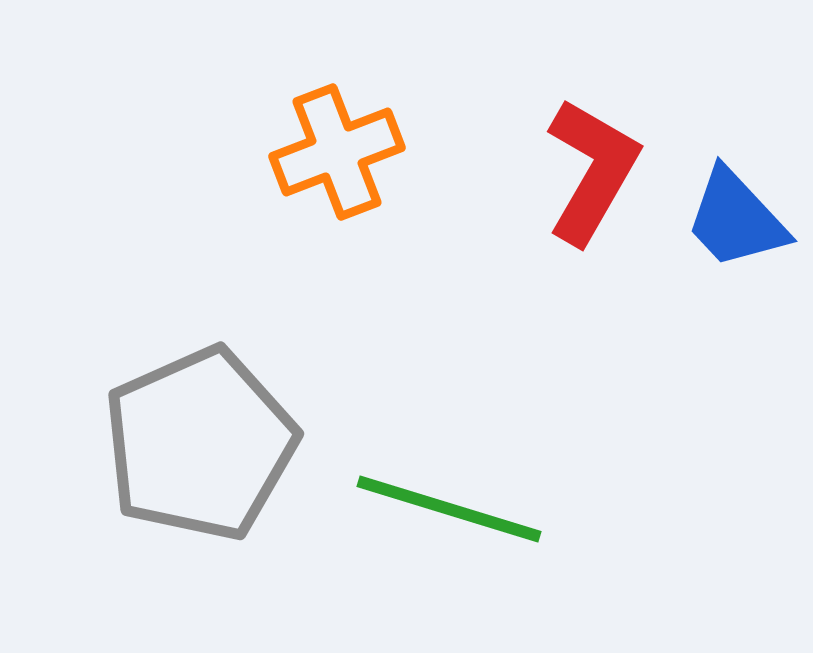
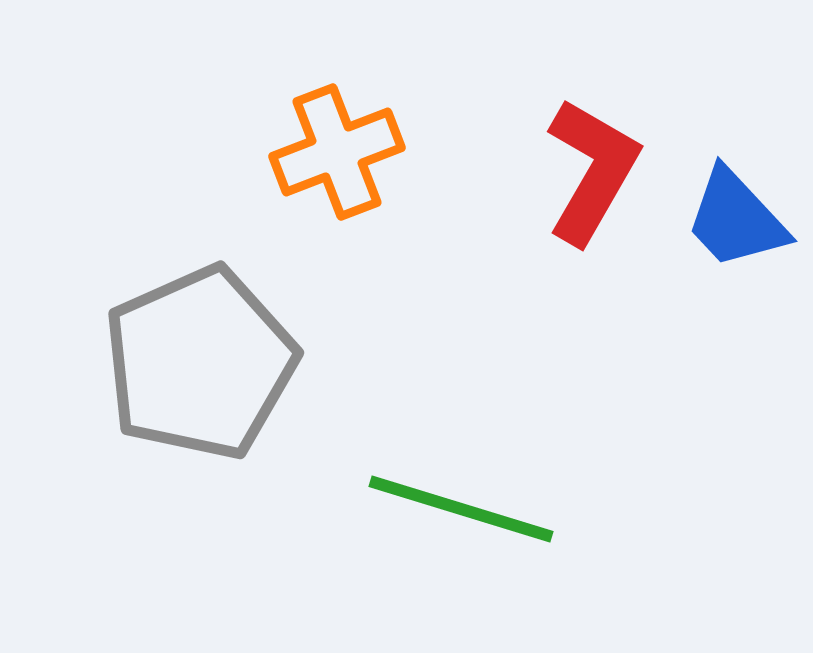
gray pentagon: moved 81 px up
green line: moved 12 px right
